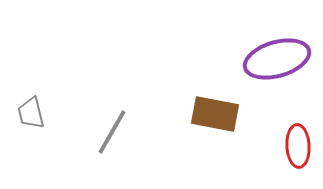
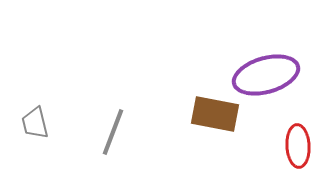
purple ellipse: moved 11 px left, 16 px down
gray trapezoid: moved 4 px right, 10 px down
gray line: moved 1 px right; rotated 9 degrees counterclockwise
